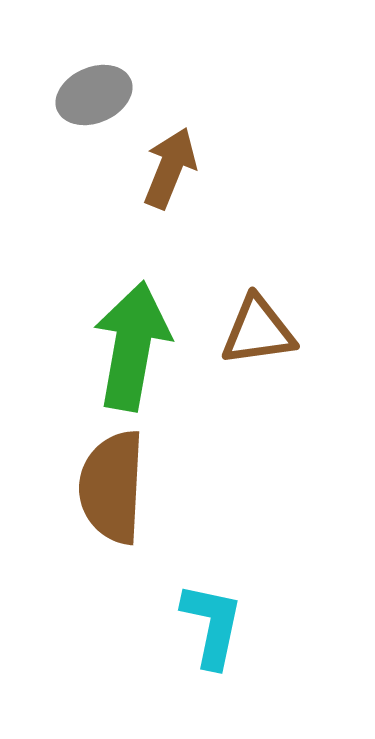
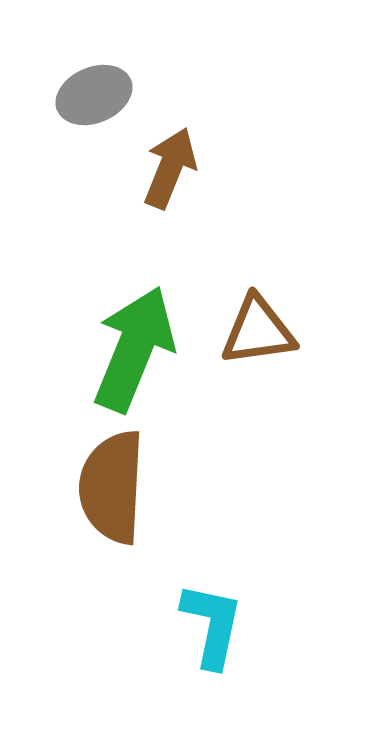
green arrow: moved 2 px right, 3 px down; rotated 12 degrees clockwise
